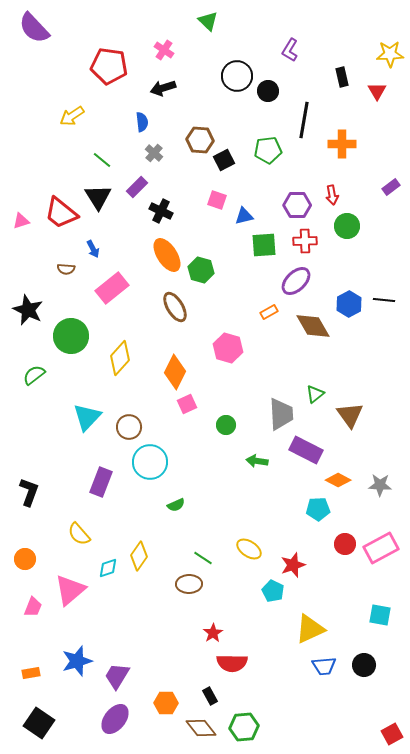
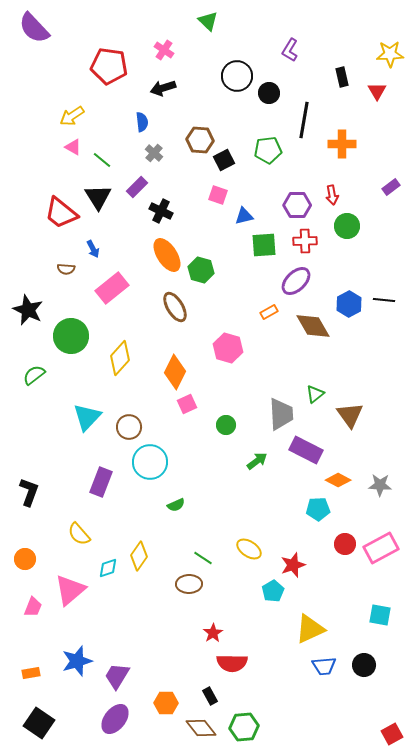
black circle at (268, 91): moved 1 px right, 2 px down
pink square at (217, 200): moved 1 px right, 5 px up
pink triangle at (21, 221): moved 52 px right, 74 px up; rotated 48 degrees clockwise
green arrow at (257, 461): rotated 135 degrees clockwise
cyan pentagon at (273, 591): rotated 15 degrees clockwise
